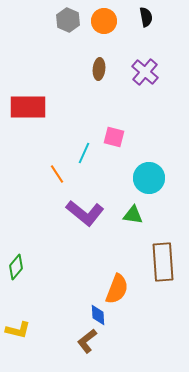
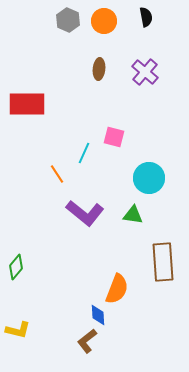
red rectangle: moved 1 px left, 3 px up
